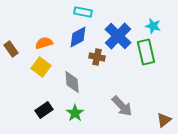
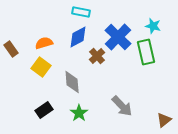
cyan rectangle: moved 2 px left
blue cross: moved 1 px down
brown cross: moved 1 px up; rotated 35 degrees clockwise
green star: moved 4 px right
